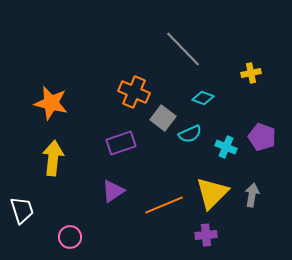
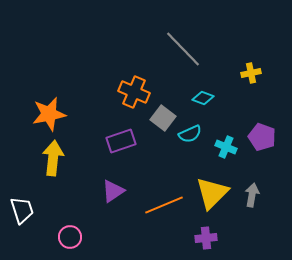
orange star: moved 2 px left, 11 px down; rotated 24 degrees counterclockwise
purple rectangle: moved 2 px up
purple cross: moved 3 px down
